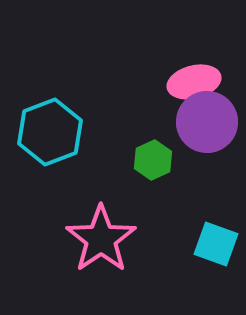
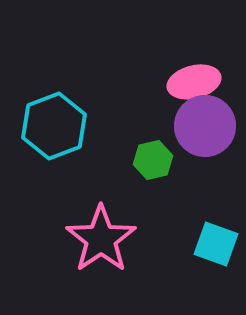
purple circle: moved 2 px left, 4 px down
cyan hexagon: moved 4 px right, 6 px up
green hexagon: rotated 12 degrees clockwise
